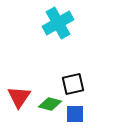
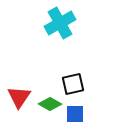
cyan cross: moved 2 px right
green diamond: rotated 15 degrees clockwise
